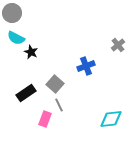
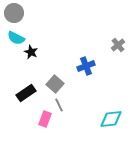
gray circle: moved 2 px right
